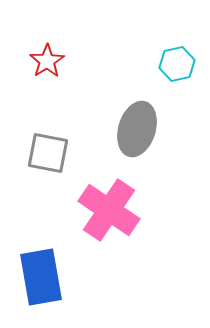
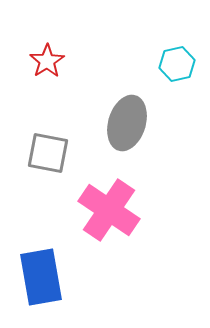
gray ellipse: moved 10 px left, 6 px up
